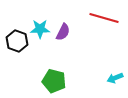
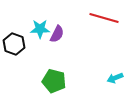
purple semicircle: moved 6 px left, 2 px down
black hexagon: moved 3 px left, 3 px down
